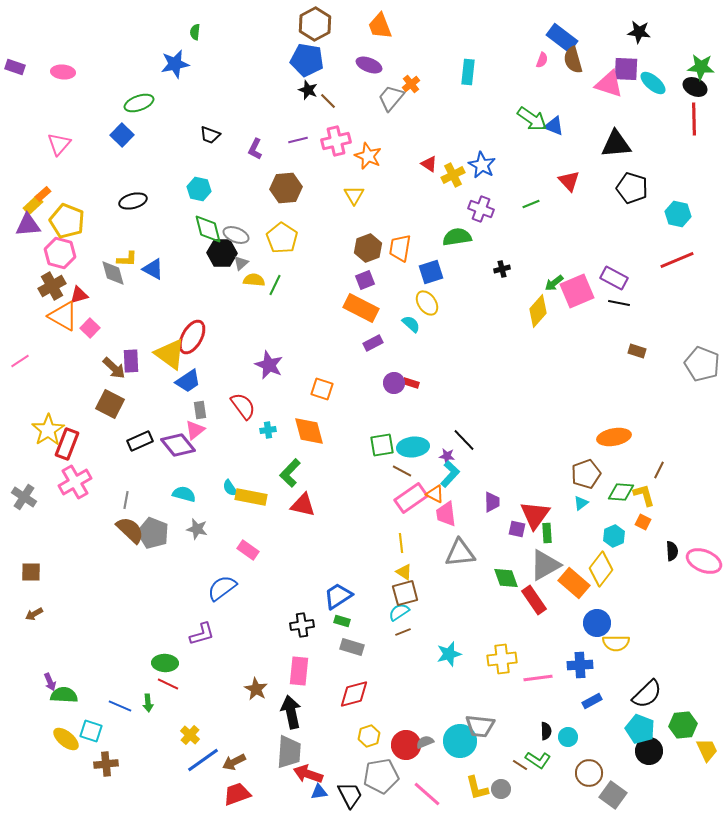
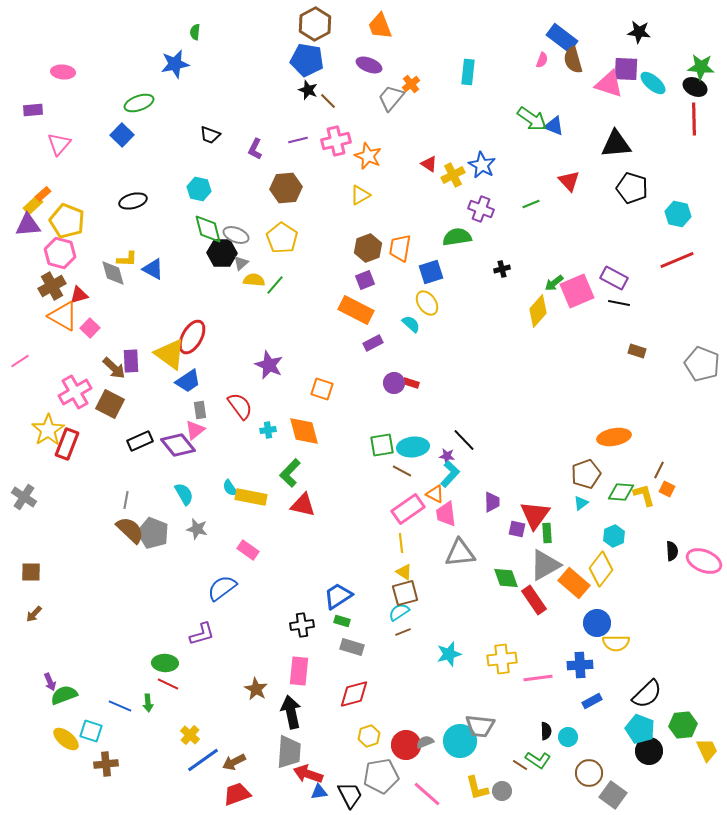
purple rectangle at (15, 67): moved 18 px right, 43 px down; rotated 24 degrees counterclockwise
yellow triangle at (354, 195): moved 6 px right; rotated 30 degrees clockwise
green line at (275, 285): rotated 15 degrees clockwise
orange rectangle at (361, 308): moved 5 px left, 2 px down
red semicircle at (243, 406): moved 3 px left
orange diamond at (309, 431): moved 5 px left
pink cross at (75, 482): moved 90 px up
cyan semicircle at (184, 494): rotated 45 degrees clockwise
pink rectangle at (411, 498): moved 3 px left, 11 px down
orange square at (643, 522): moved 24 px right, 33 px up
brown arrow at (34, 614): rotated 18 degrees counterclockwise
green semicircle at (64, 695): rotated 24 degrees counterclockwise
gray circle at (501, 789): moved 1 px right, 2 px down
